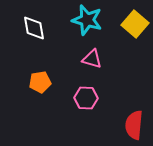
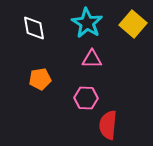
cyan star: moved 3 px down; rotated 16 degrees clockwise
yellow square: moved 2 px left
pink triangle: rotated 15 degrees counterclockwise
orange pentagon: moved 3 px up
red semicircle: moved 26 px left
